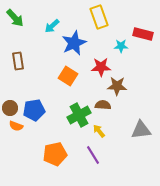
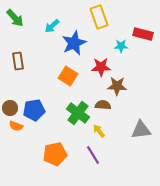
green cross: moved 1 px left, 2 px up; rotated 25 degrees counterclockwise
